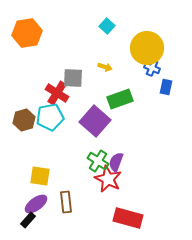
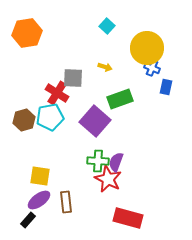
green cross: rotated 30 degrees counterclockwise
purple ellipse: moved 3 px right, 4 px up
